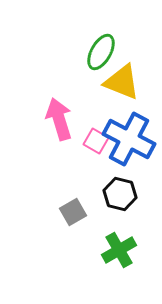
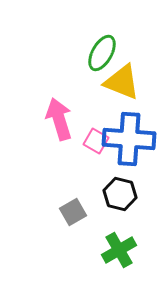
green ellipse: moved 1 px right, 1 px down
blue cross: rotated 24 degrees counterclockwise
